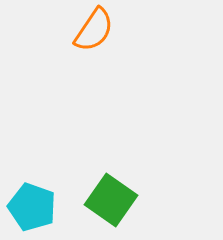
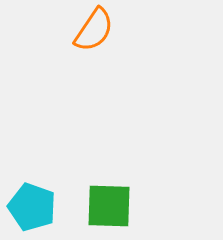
green square: moved 2 px left, 6 px down; rotated 33 degrees counterclockwise
